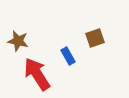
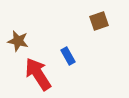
brown square: moved 4 px right, 17 px up
red arrow: moved 1 px right
